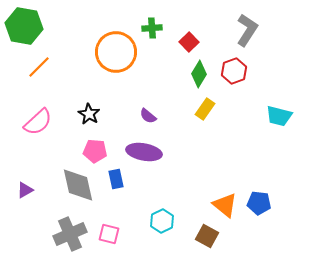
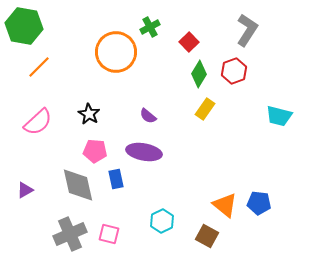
green cross: moved 2 px left, 1 px up; rotated 24 degrees counterclockwise
